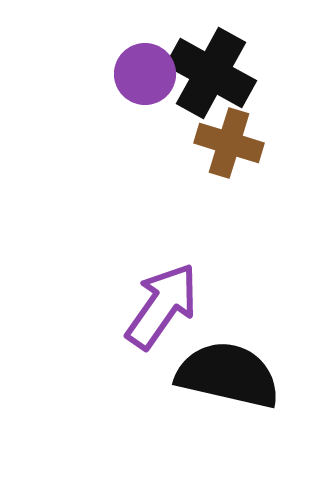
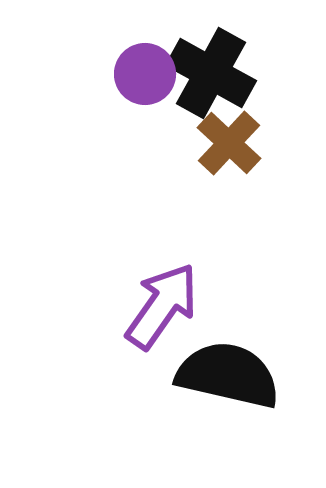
brown cross: rotated 26 degrees clockwise
